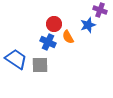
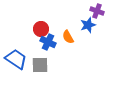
purple cross: moved 3 px left, 1 px down
red circle: moved 13 px left, 5 px down
